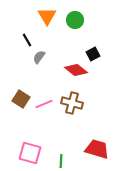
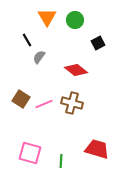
orange triangle: moved 1 px down
black square: moved 5 px right, 11 px up
